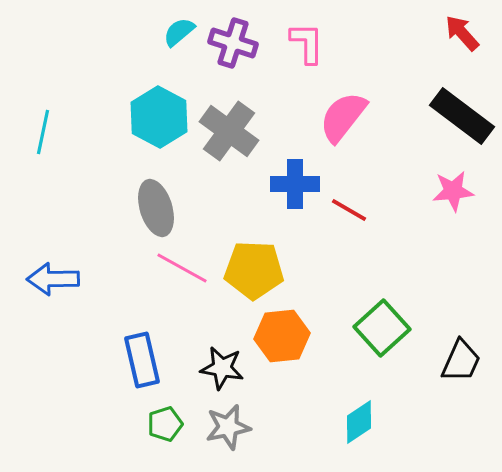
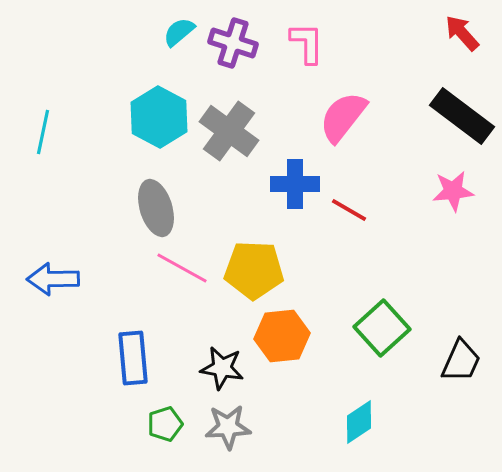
blue rectangle: moved 9 px left, 2 px up; rotated 8 degrees clockwise
gray star: rotated 9 degrees clockwise
